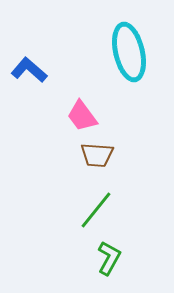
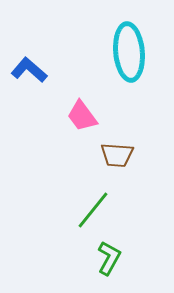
cyan ellipse: rotated 8 degrees clockwise
brown trapezoid: moved 20 px right
green line: moved 3 px left
